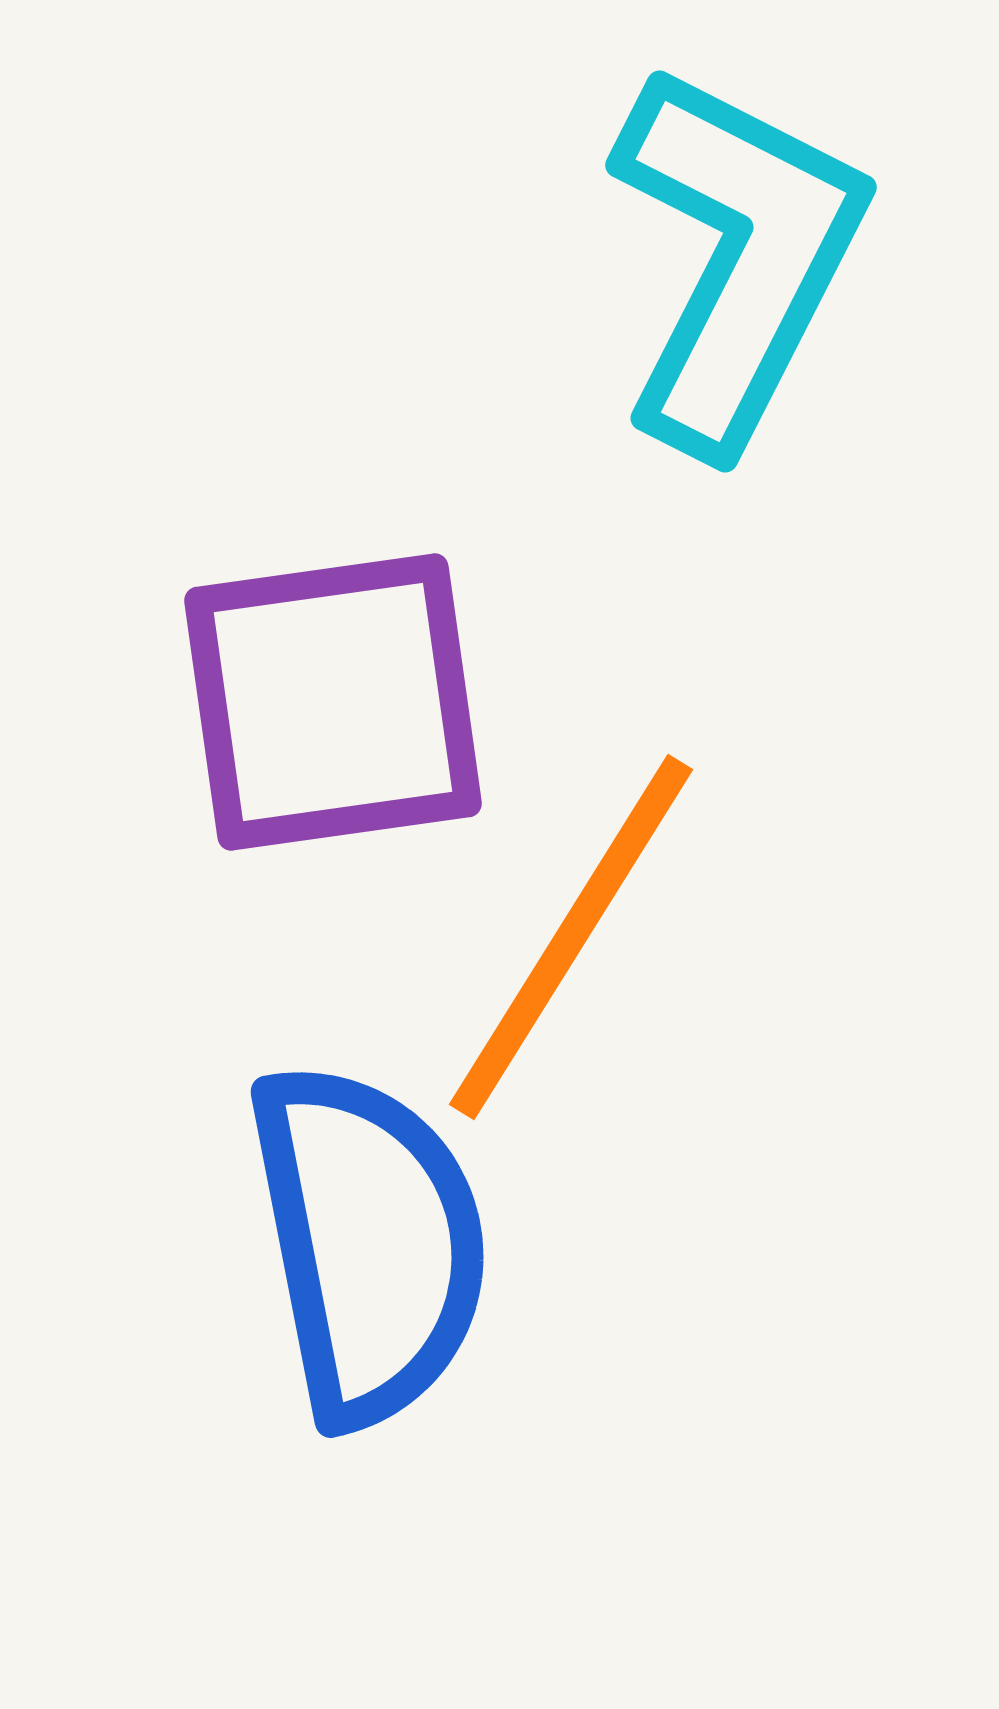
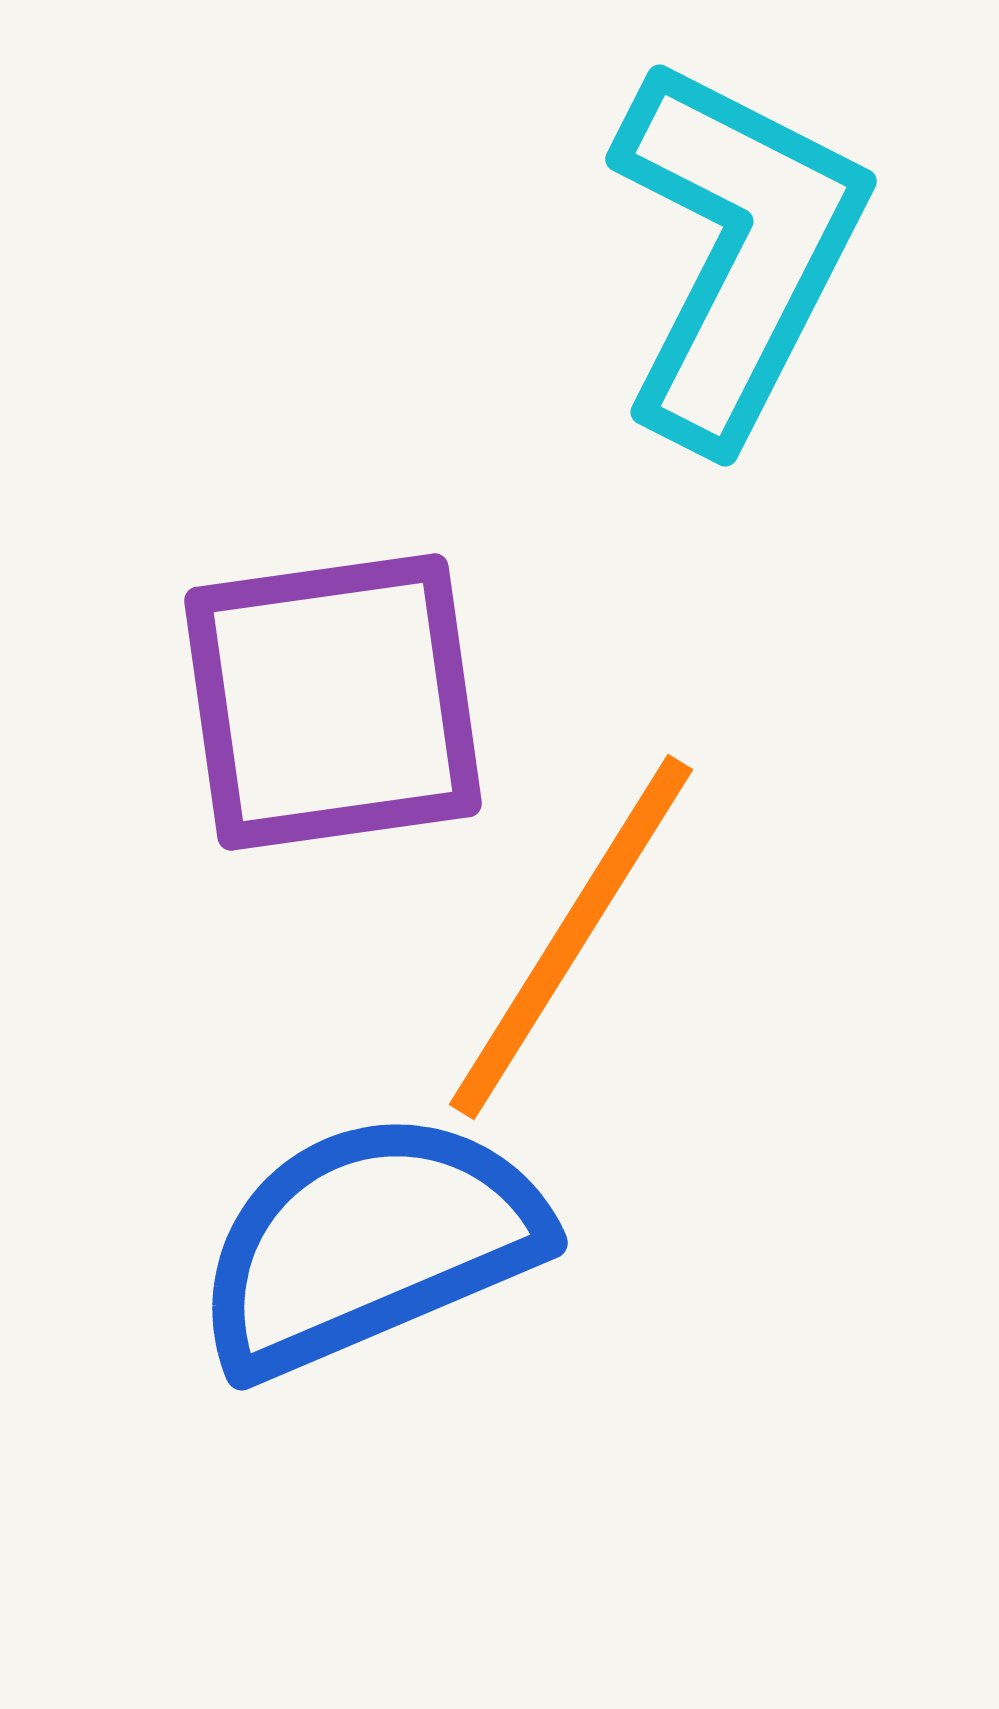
cyan L-shape: moved 6 px up
blue semicircle: rotated 102 degrees counterclockwise
